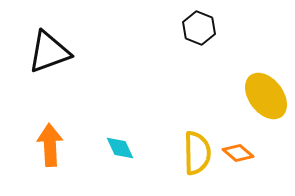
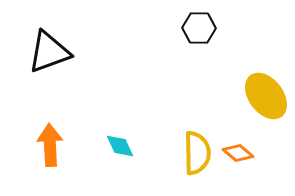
black hexagon: rotated 20 degrees counterclockwise
cyan diamond: moved 2 px up
